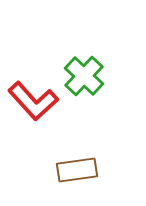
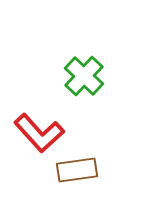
red L-shape: moved 6 px right, 32 px down
